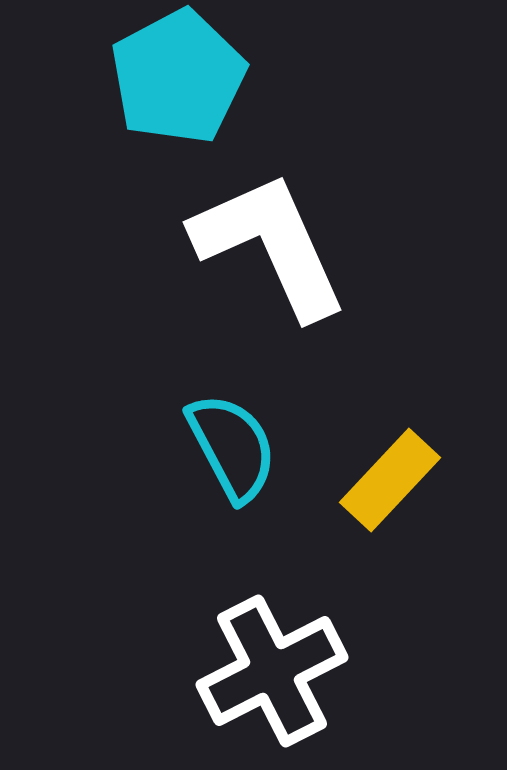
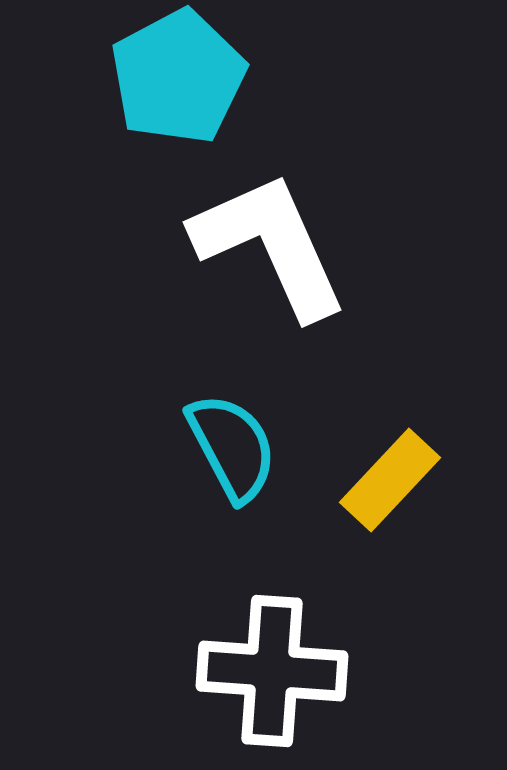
white cross: rotated 31 degrees clockwise
